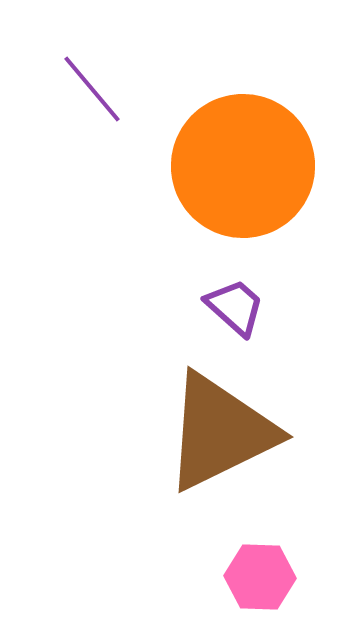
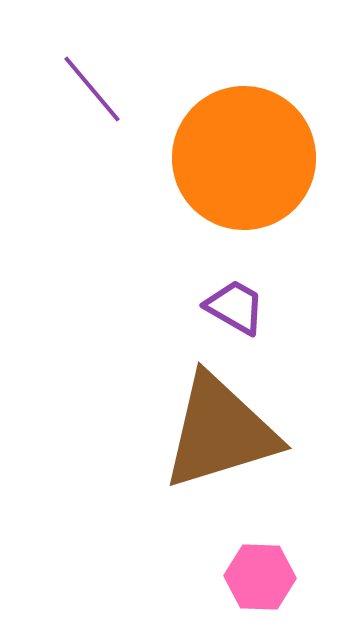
orange circle: moved 1 px right, 8 px up
purple trapezoid: rotated 12 degrees counterclockwise
brown triangle: rotated 9 degrees clockwise
